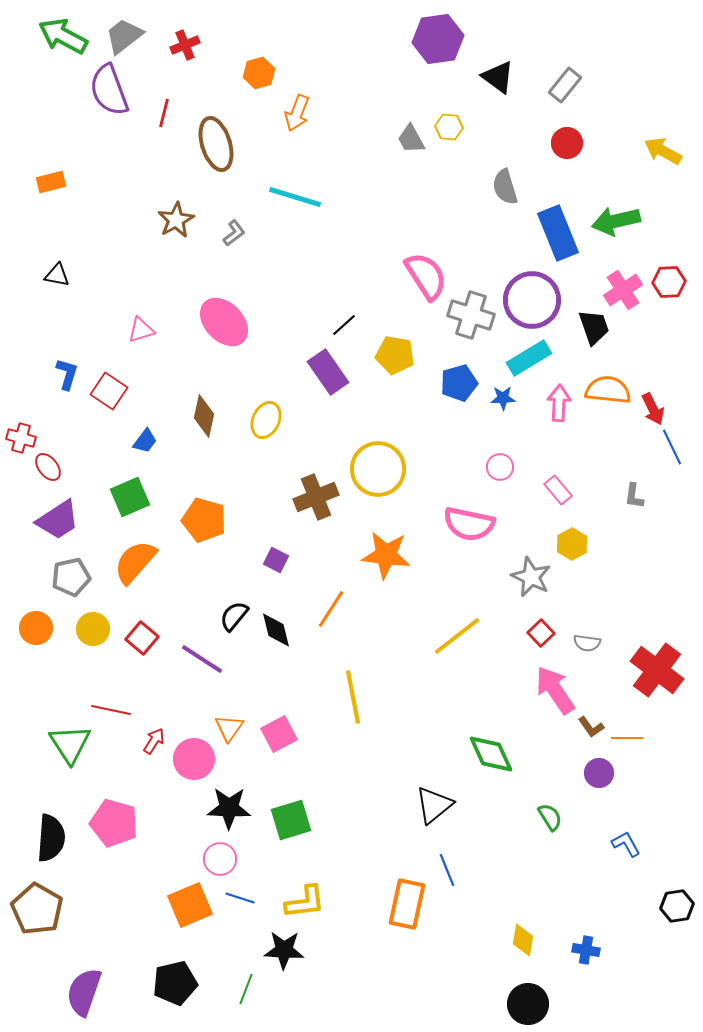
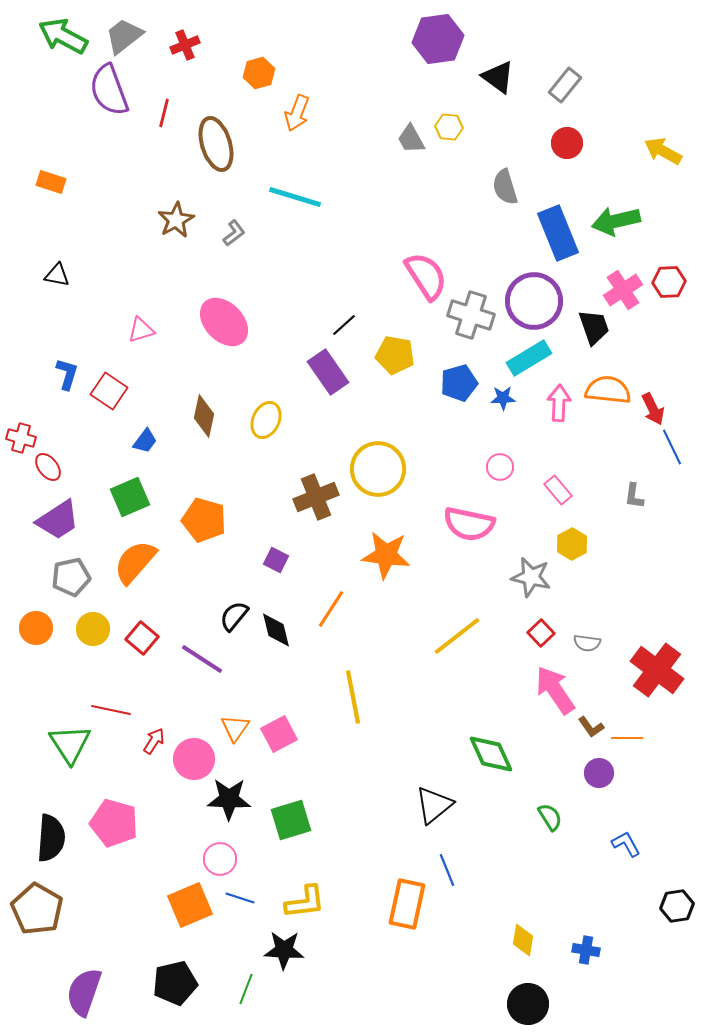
orange rectangle at (51, 182): rotated 32 degrees clockwise
purple circle at (532, 300): moved 2 px right, 1 px down
gray star at (531, 577): rotated 12 degrees counterclockwise
orange triangle at (229, 728): moved 6 px right
black star at (229, 808): moved 9 px up
